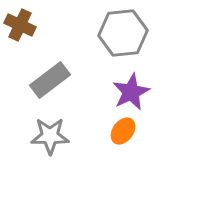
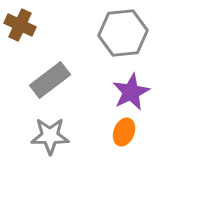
orange ellipse: moved 1 px right, 1 px down; rotated 16 degrees counterclockwise
